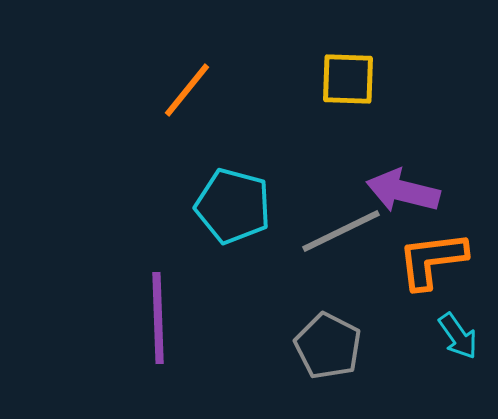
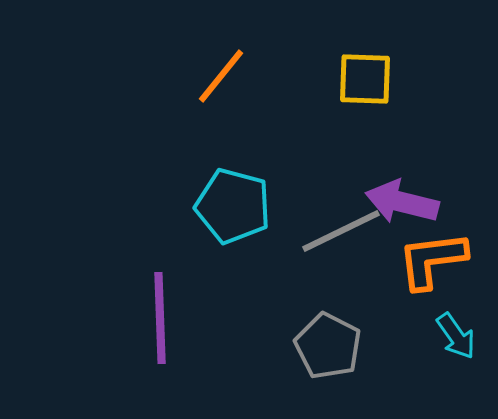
yellow square: moved 17 px right
orange line: moved 34 px right, 14 px up
purple arrow: moved 1 px left, 11 px down
purple line: moved 2 px right
cyan arrow: moved 2 px left
